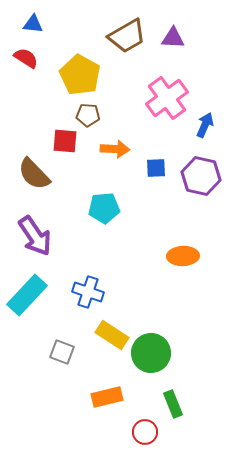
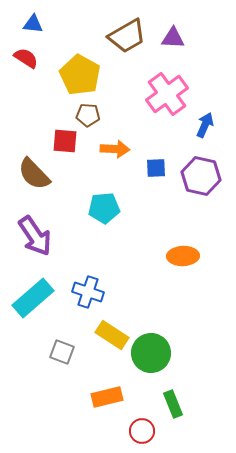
pink cross: moved 4 px up
cyan rectangle: moved 6 px right, 3 px down; rotated 6 degrees clockwise
red circle: moved 3 px left, 1 px up
